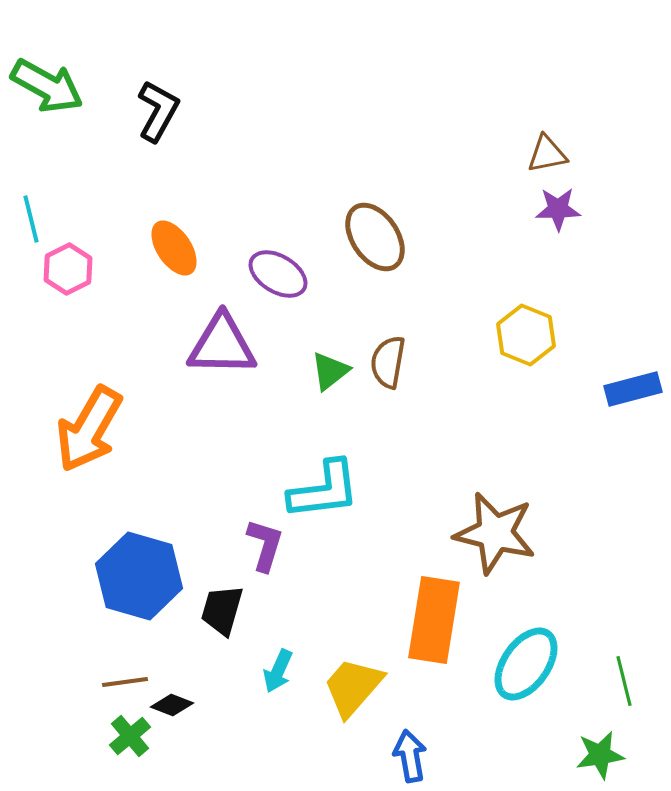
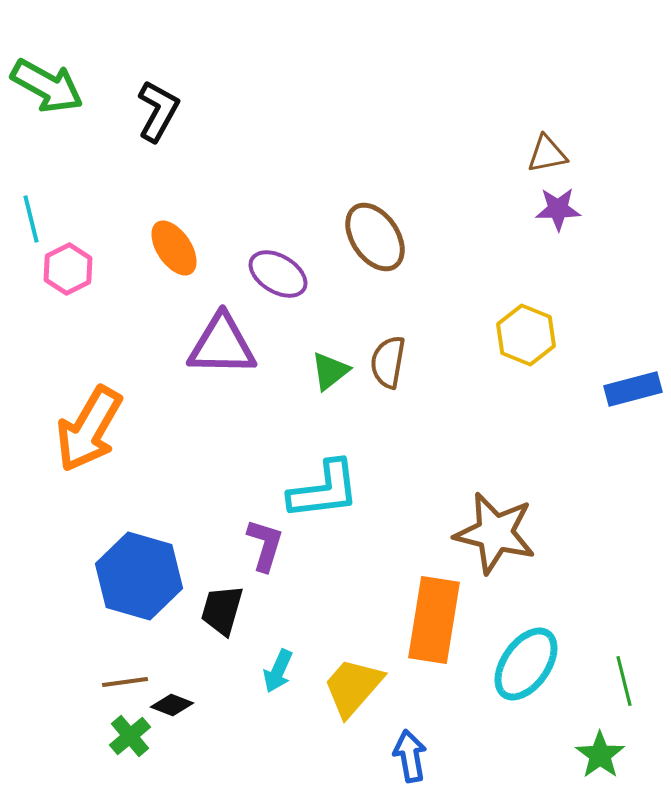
green star: rotated 27 degrees counterclockwise
